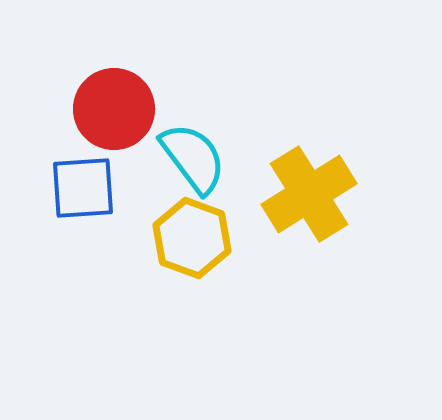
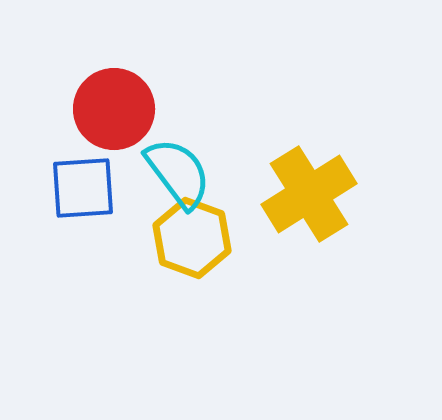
cyan semicircle: moved 15 px left, 15 px down
